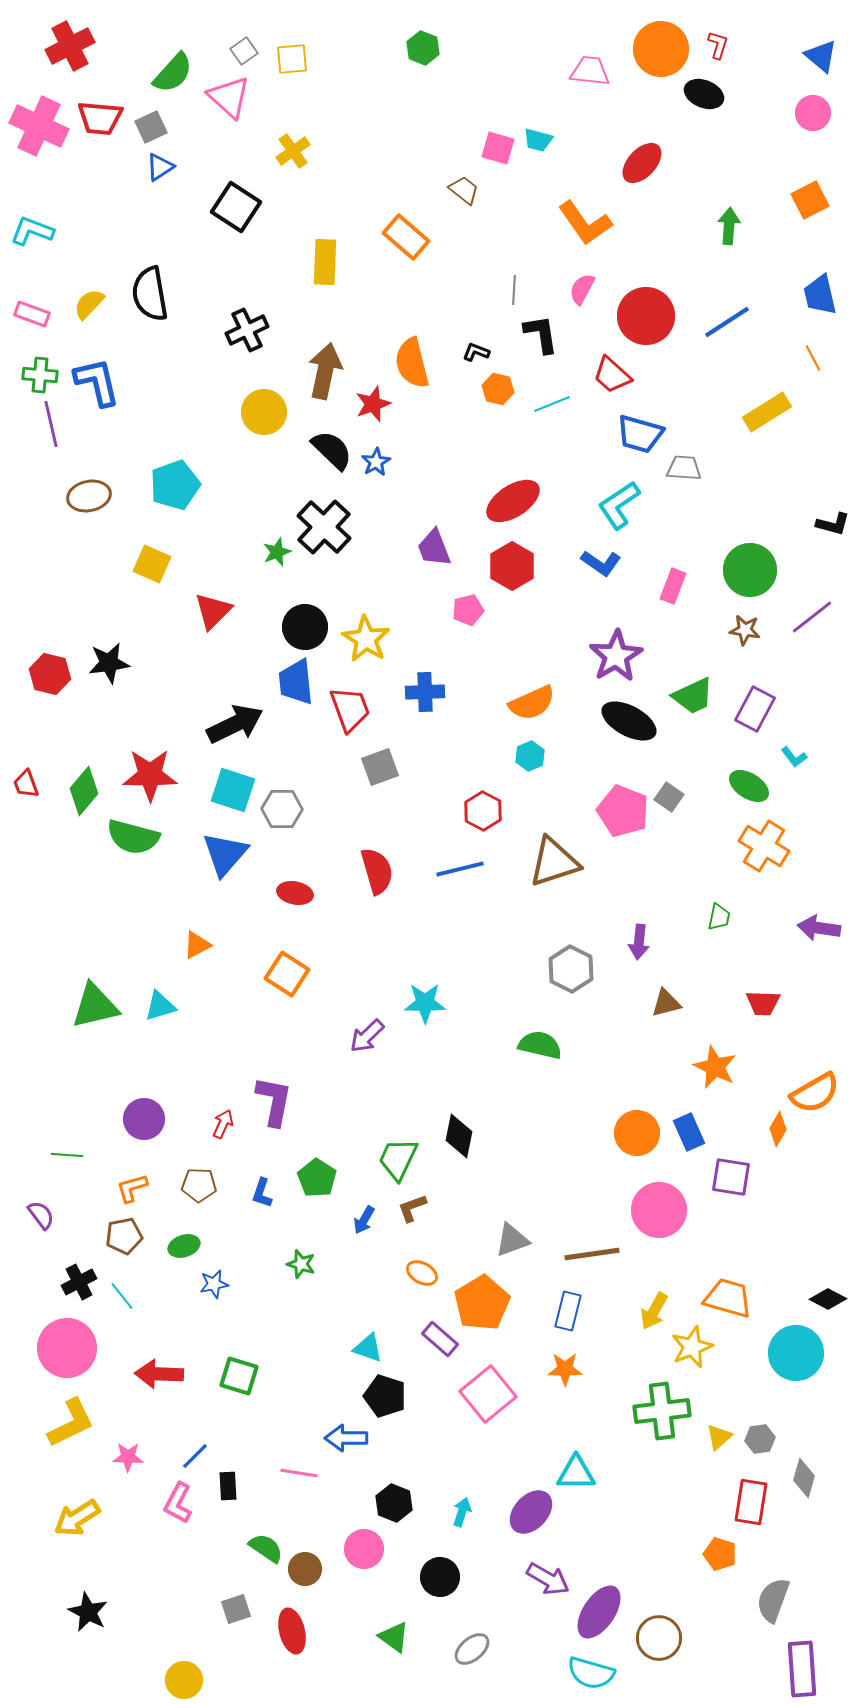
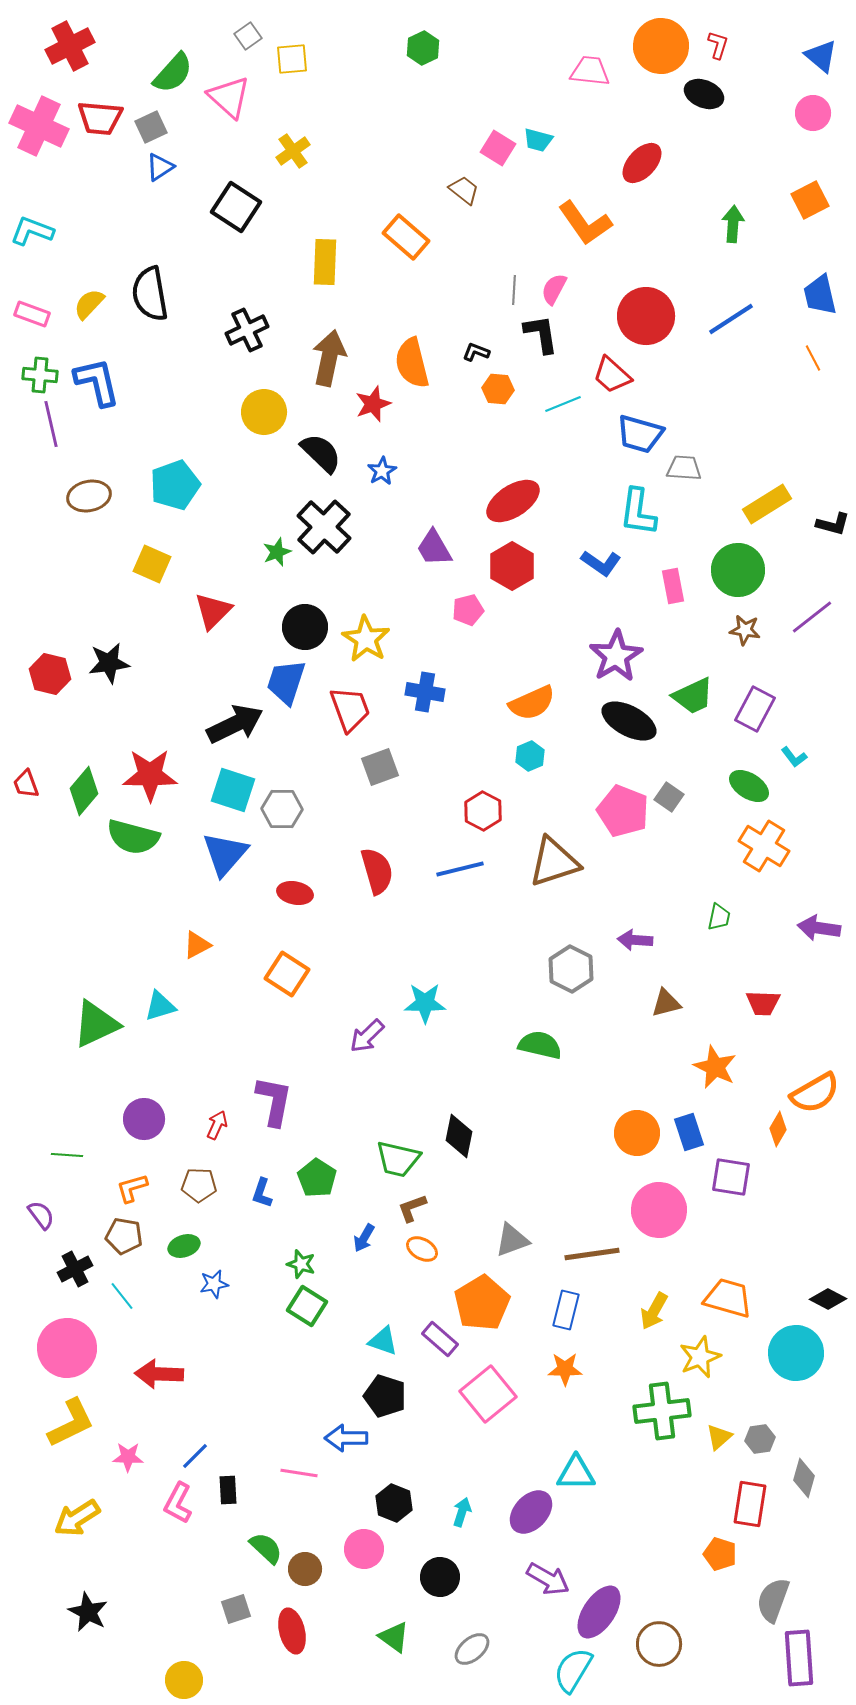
green hexagon at (423, 48): rotated 12 degrees clockwise
orange circle at (661, 49): moved 3 px up
gray square at (244, 51): moved 4 px right, 15 px up
pink square at (498, 148): rotated 16 degrees clockwise
green arrow at (729, 226): moved 4 px right, 2 px up
pink semicircle at (582, 289): moved 28 px left
blue line at (727, 322): moved 4 px right, 3 px up
brown arrow at (325, 371): moved 4 px right, 13 px up
orange hexagon at (498, 389): rotated 8 degrees counterclockwise
cyan line at (552, 404): moved 11 px right
yellow rectangle at (767, 412): moved 92 px down
black semicircle at (332, 450): moved 11 px left, 3 px down
blue star at (376, 462): moved 6 px right, 9 px down
cyan L-shape at (619, 505): moved 19 px right, 7 px down; rotated 48 degrees counterclockwise
purple trapezoid at (434, 548): rotated 9 degrees counterclockwise
green circle at (750, 570): moved 12 px left
pink rectangle at (673, 586): rotated 32 degrees counterclockwise
blue trapezoid at (296, 682): moved 10 px left; rotated 24 degrees clockwise
blue cross at (425, 692): rotated 12 degrees clockwise
purple arrow at (639, 942): moved 4 px left, 2 px up; rotated 88 degrees clockwise
green triangle at (95, 1006): moved 1 px right, 18 px down; rotated 12 degrees counterclockwise
red arrow at (223, 1124): moved 6 px left, 1 px down
blue rectangle at (689, 1132): rotated 6 degrees clockwise
green trapezoid at (398, 1159): rotated 102 degrees counterclockwise
blue arrow at (364, 1220): moved 18 px down
brown pentagon at (124, 1236): rotated 21 degrees clockwise
orange ellipse at (422, 1273): moved 24 px up
black cross at (79, 1282): moved 4 px left, 13 px up
blue rectangle at (568, 1311): moved 2 px left, 1 px up
yellow star at (692, 1347): moved 8 px right, 10 px down
cyan triangle at (368, 1348): moved 15 px right, 7 px up
green square at (239, 1376): moved 68 px right, 70 px up; rotated 15 degrees clockwise
black rectangle at (228, 1486): moved 4 px down
red rectangle at (751, 1502): moved 1 px left, 2 px down
green semicircle at (266, 1548): rotated 9 degrees clockwise
brown circle at (659, 1638): moved 6 px down
purple rectangle at (802, 1669): moved 3 px left, 11 px up
cyan semicircle at (591, 1673): moved 18 px left, 3 px up; rotated 105 degrees clockwise
